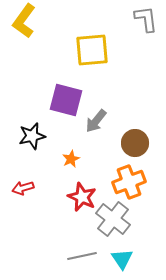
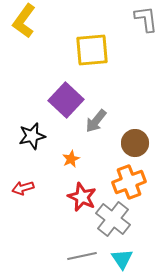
purple square: rotated 28 degrees clockwise
